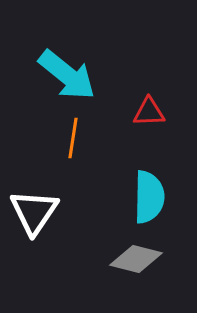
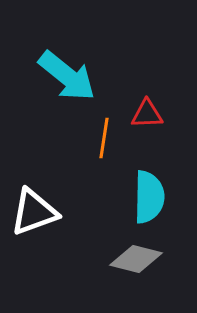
cyan arrow: moved 1 px down
red triangle: moved 2 px left, 2 px down
orange line: moved 31 px right
white triangle: rotated 36 degrees clockwise
